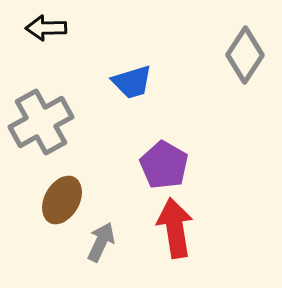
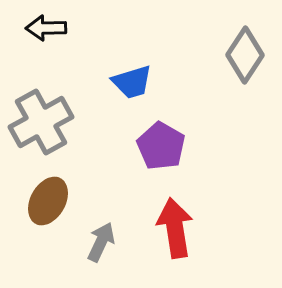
purple pentagon: moved 3 px left, 19 px up
brown ellipse: moved 14 px left, 1 px down
